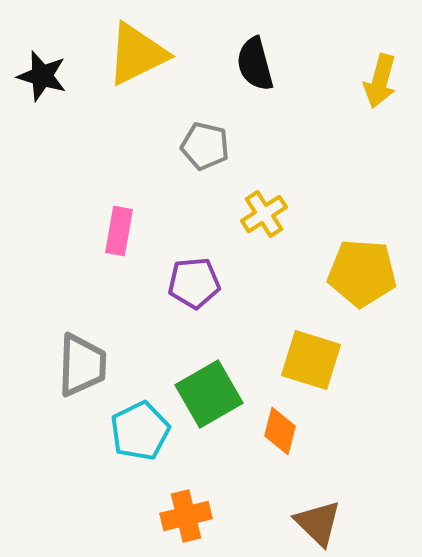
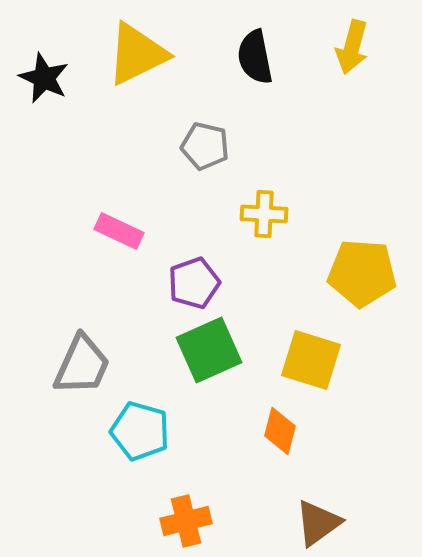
black semicircle: moved 7 px up; rotated 4 degrees clockwise
black star: moved 2 px right, 2 px down; rotated 9 degrees clockwise
yellow arrow: moved 28 px left, 34 px up
yellow cross: rotated 36 degrees clockwise
pink rectangle: rotated 75 degrees counterclockwise
purple pentagon: rotated 15 degrees counterclockwise
gray trapezoid: rotated 22 degrees clockwise
green square: moved 44 px up; rotated 6 degrees clockwise
cyan pentagon: rotated 30 degrees counterclockwise
orange cross: moved 5 px down
brown triangle: rotated 40 degrees clockwise
